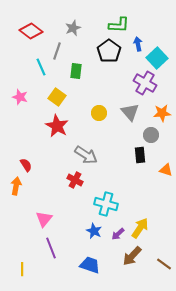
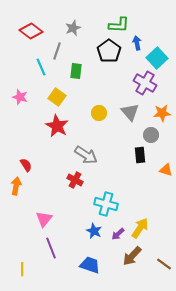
blue arrow: moved 1 px left, 1 px up
